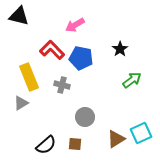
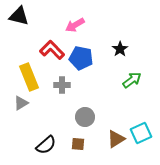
gray cross: rotated 14 degrees counterclockwise
brown square: moved 3 px right
